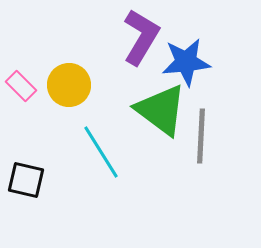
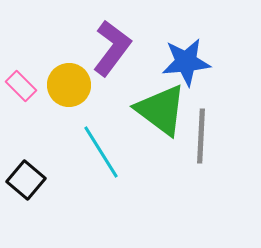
purple L-shape: moved 29 px left, 11 px down; rotated 6 degrees clockwise
black square: rotated 27 degrees clockwise
